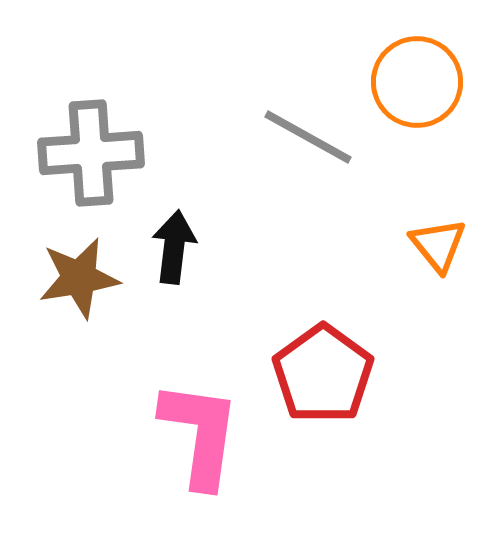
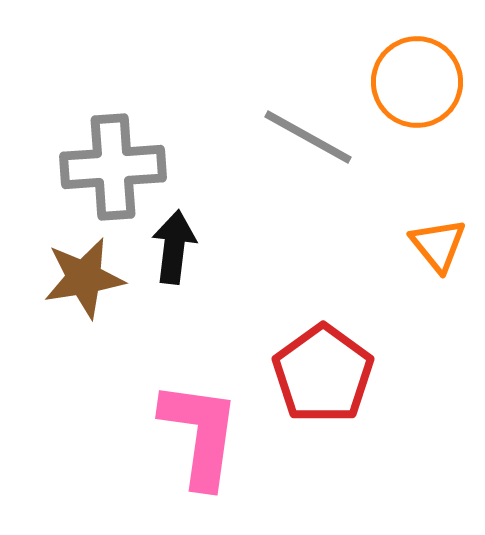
gray cross: moved 22 px right, 14 px down
brown star: moved 5 px right
